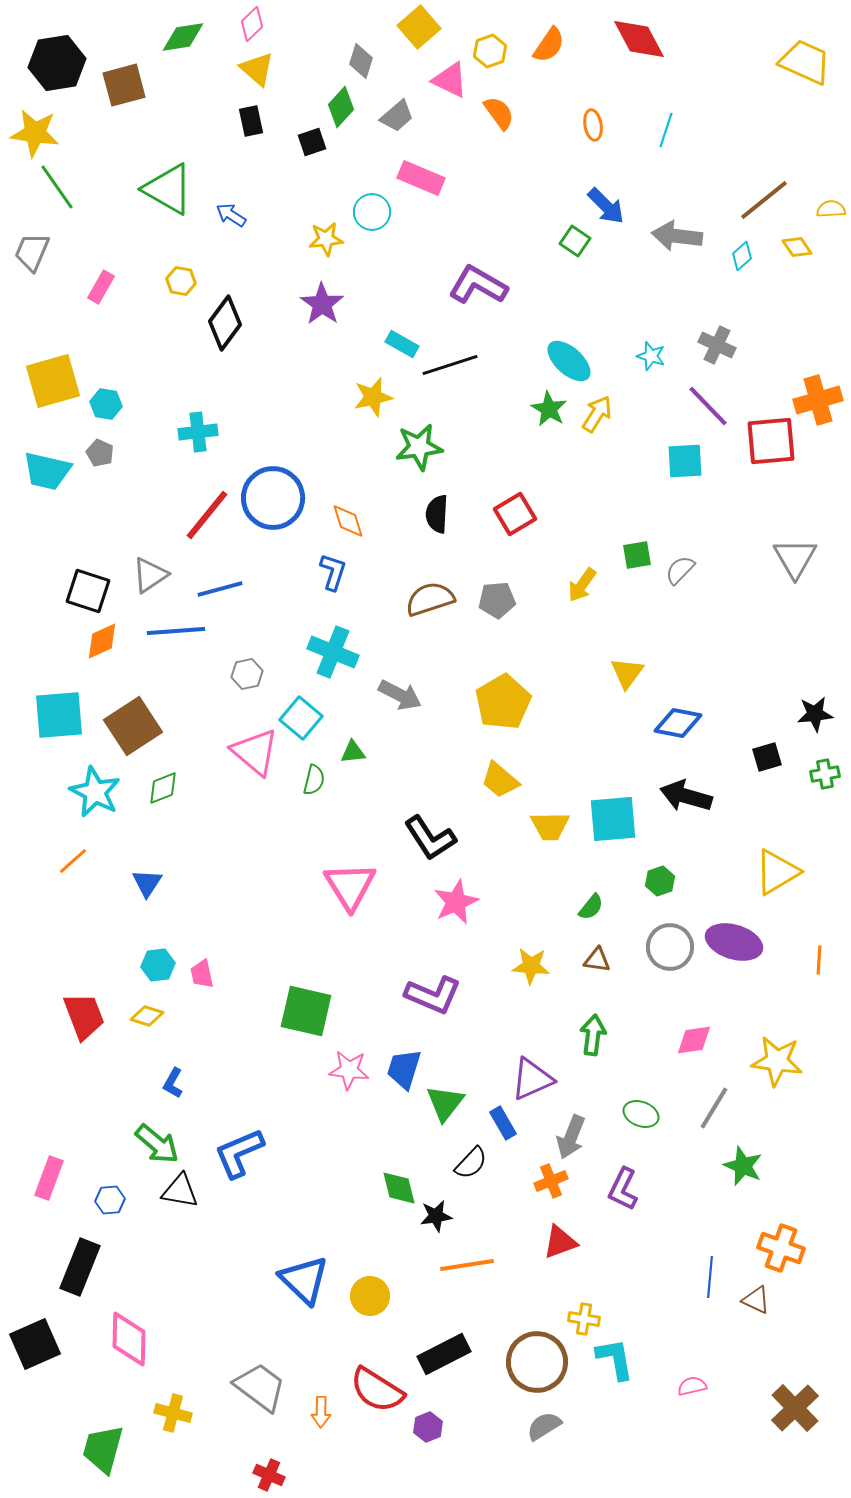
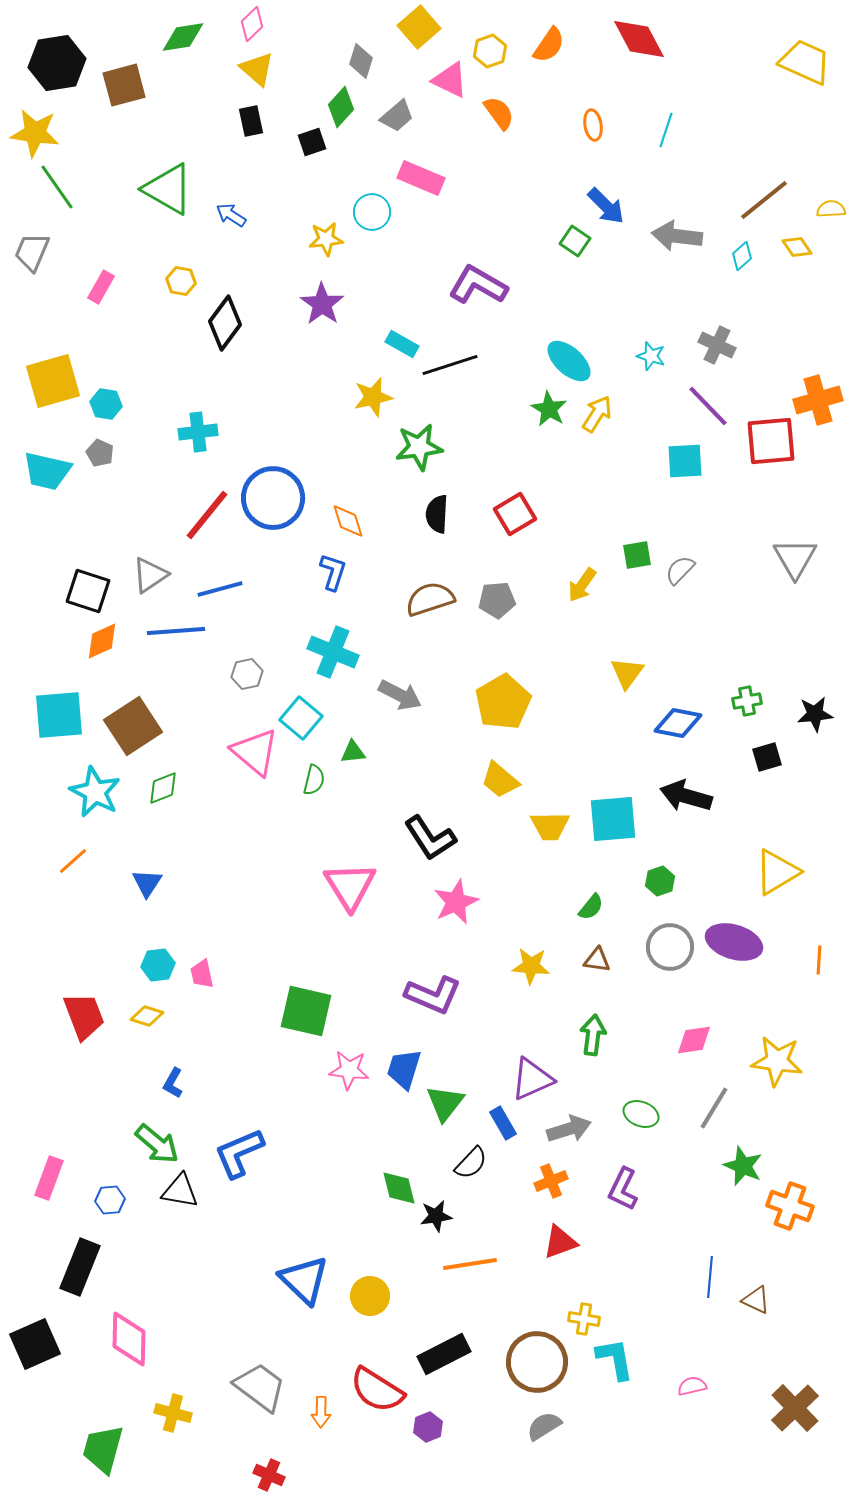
green cross at (825, 774): moved 78 px left, 73 px up
gray arrow at (571, 1137): moved 2 px left, 8 px up; rotated 129 degrees counterclockwise
orange cross at (781, 1248): moved 9 px right, 42 px up
orange line at (467, 1265): moved 3 px right, 1 px up
